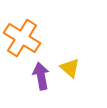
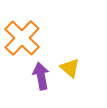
orange cross: rotated 12 degrees clockwise
